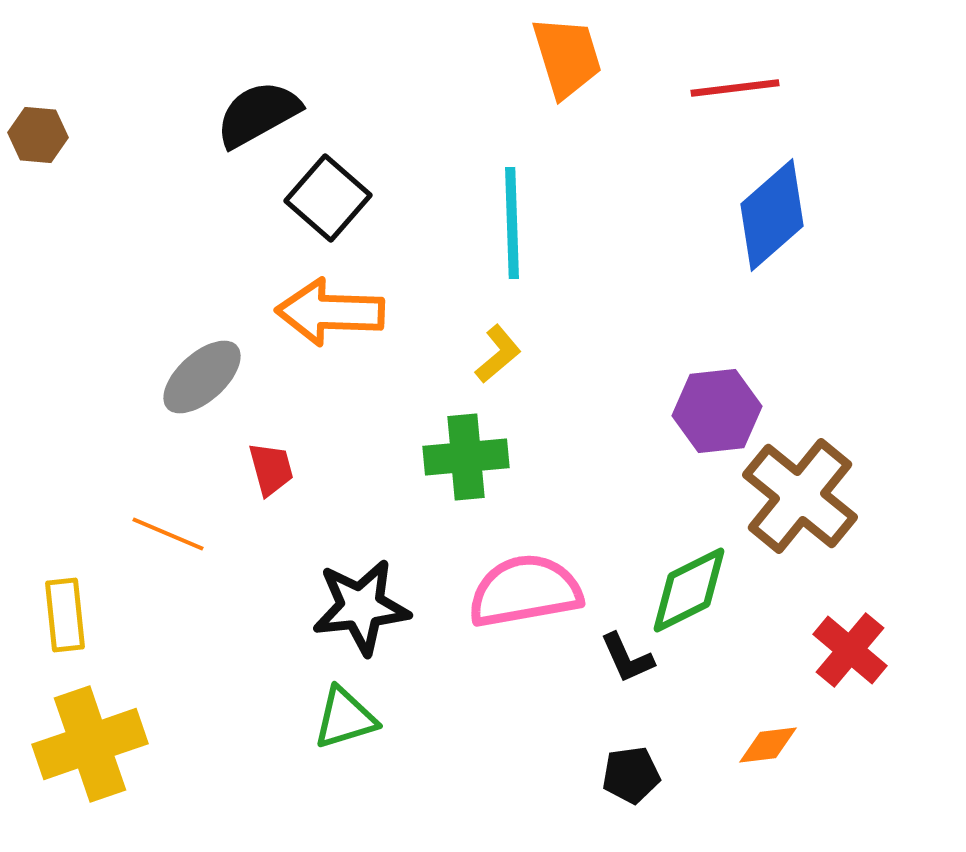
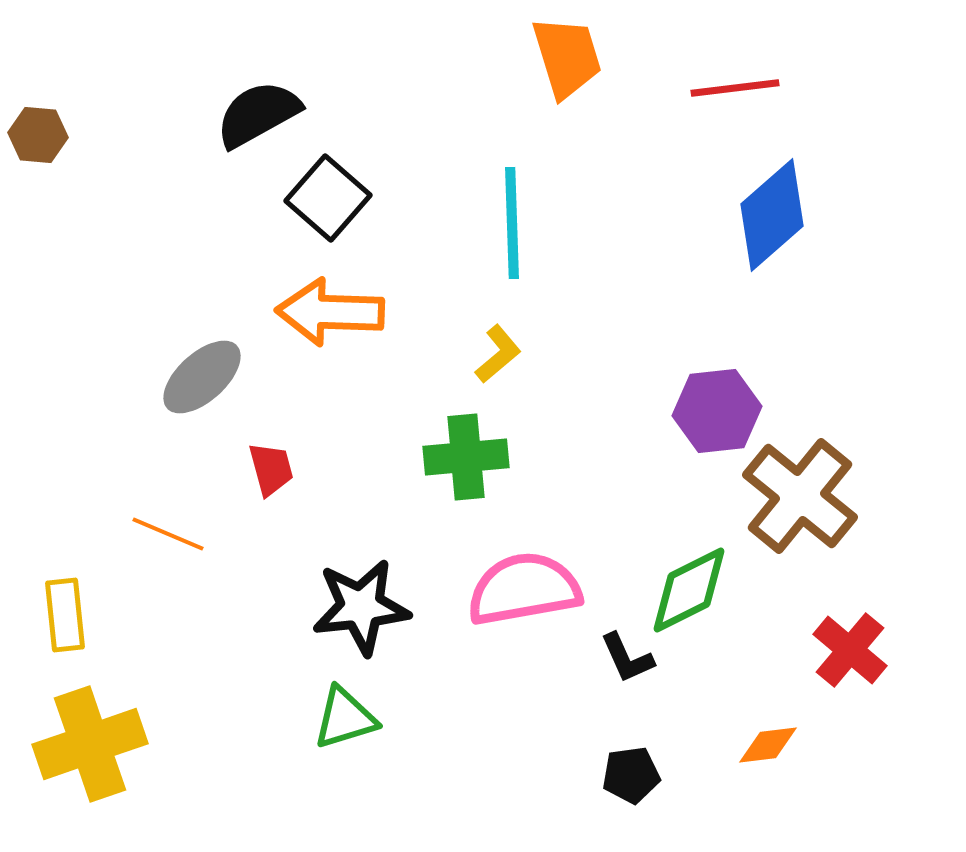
pink semicircle: moved 1 px left, 2 px up
